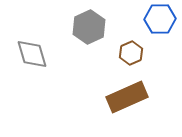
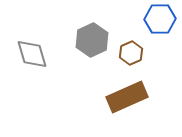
gray hexagon: moved 3 px right, 13 px down
